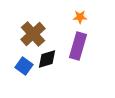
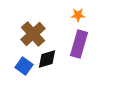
orange star: moved 2 px left, 2 px up
purple rectangle: moved 1 px right, 2 px up
